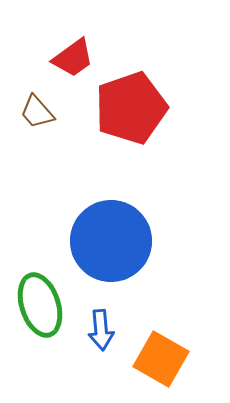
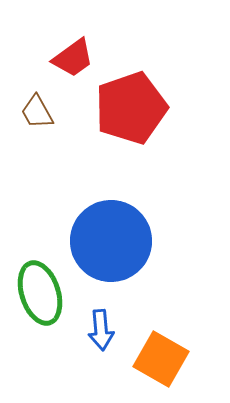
brown trapezoid: rotated 12 degrees clockwise
green ellipse: moved 12 px up
